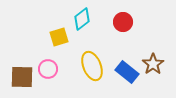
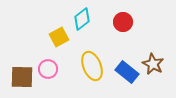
yellow square: rotated 12 degrees counterclockwise
brown star: rotated 10 degrees counterclockwise
